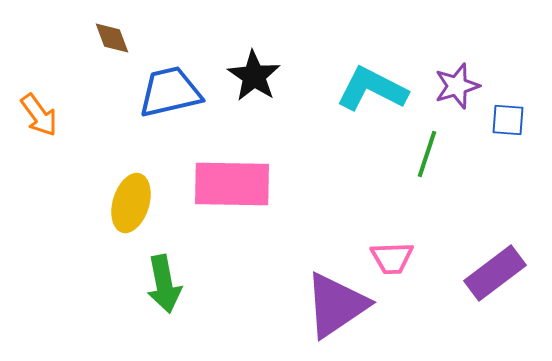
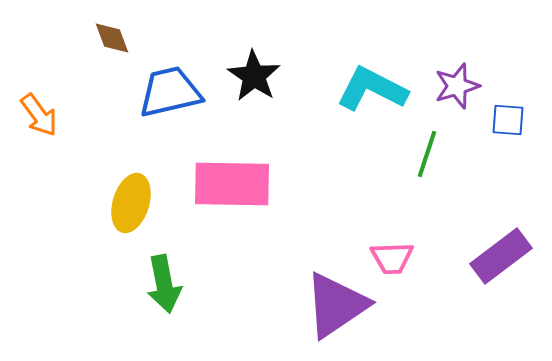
purple rectangle: moved 6 px right, 17 px up
